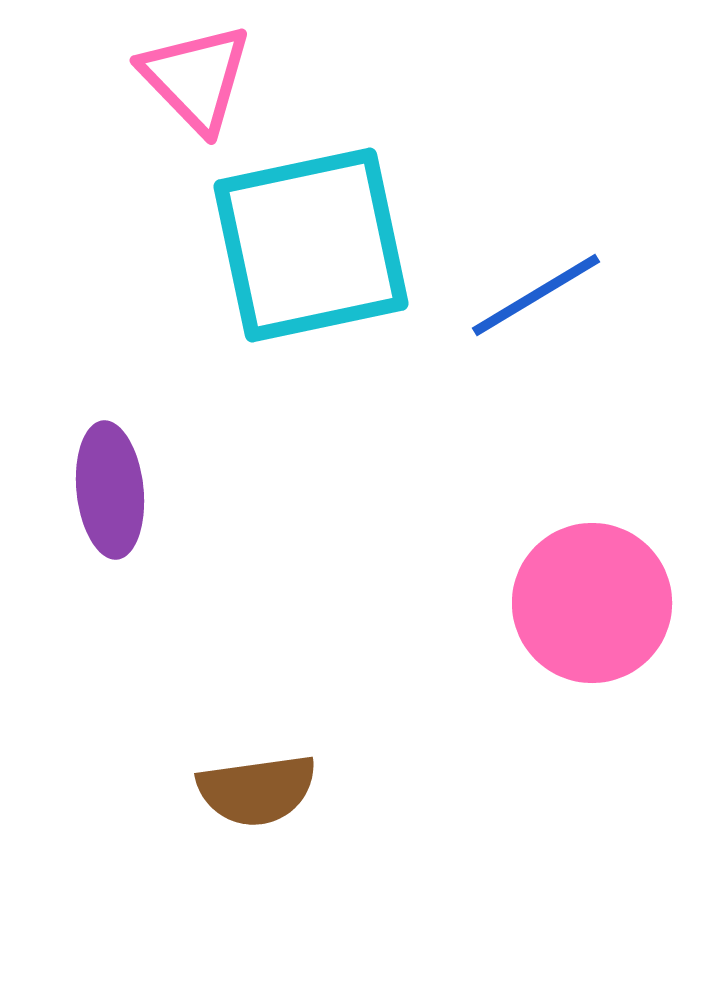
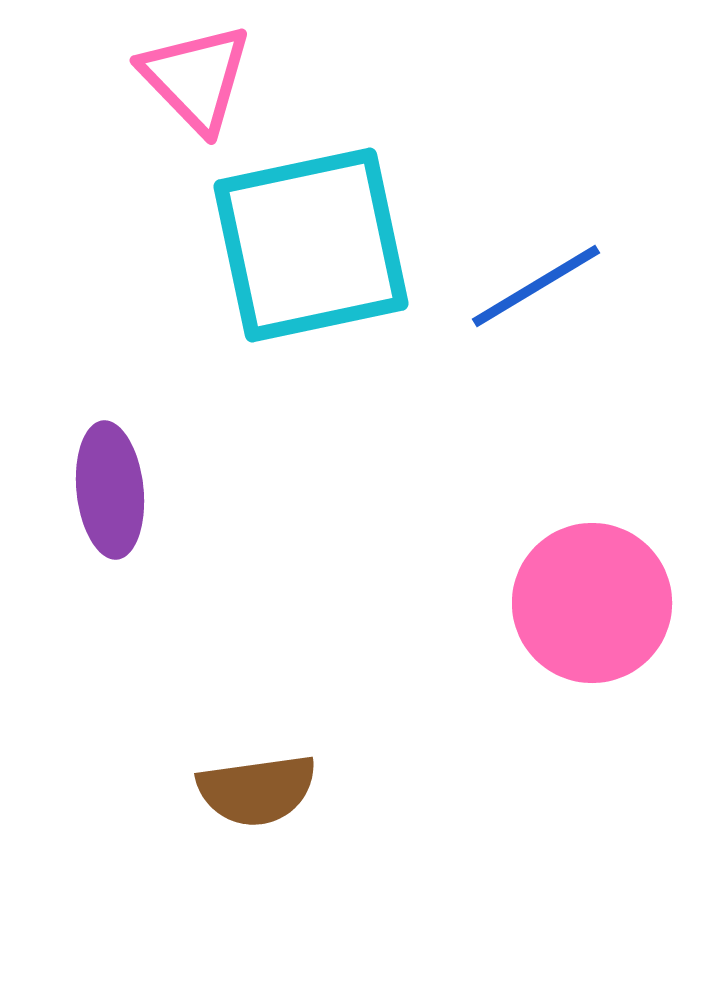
blue line: moved 9 px up
